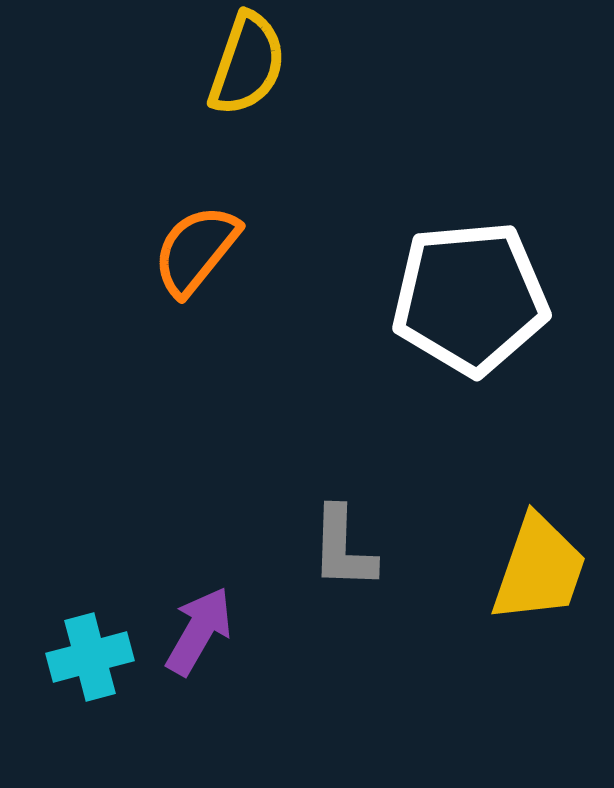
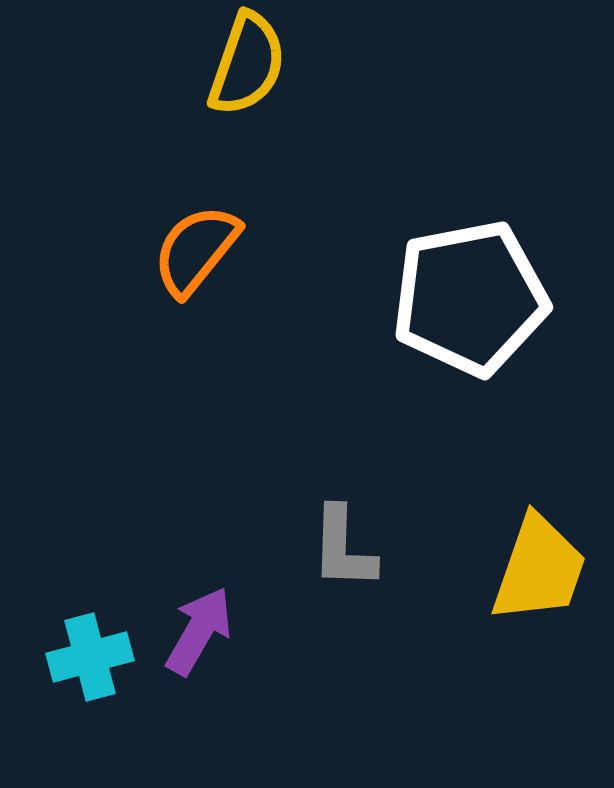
white pentagon: rotated 6 degrees counterclockwise
